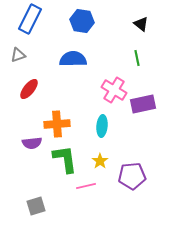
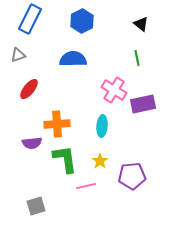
blue hexagon: rotated 25 degrees clockwise
